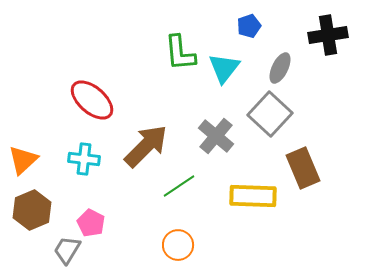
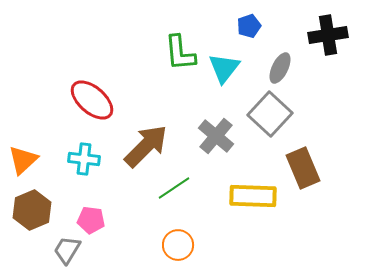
green line: moved 5 px left, 2 px down
pink pentagon: moved 3 px up; rotated 20 degrees counterclockwise
